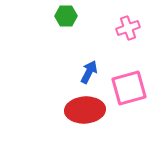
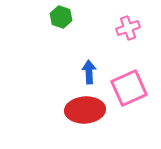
green hexagon: moved 5 px left, 1 px down; rotated 20 degrees clockwise
blue arrow: rotated 30 degrees counterclockwise
pink square: rotated 9 degrees counterclockwise
